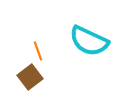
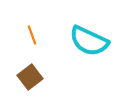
orange line: moved 6 px left, 16 px up
